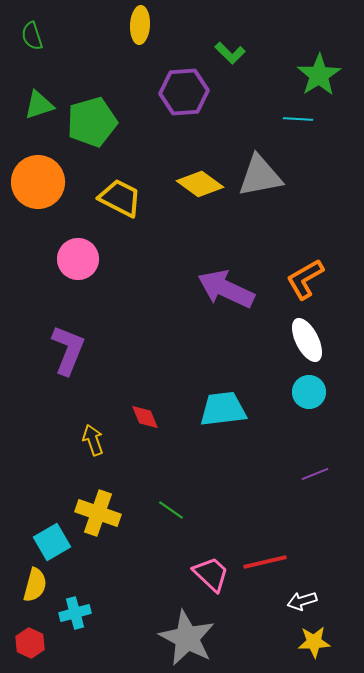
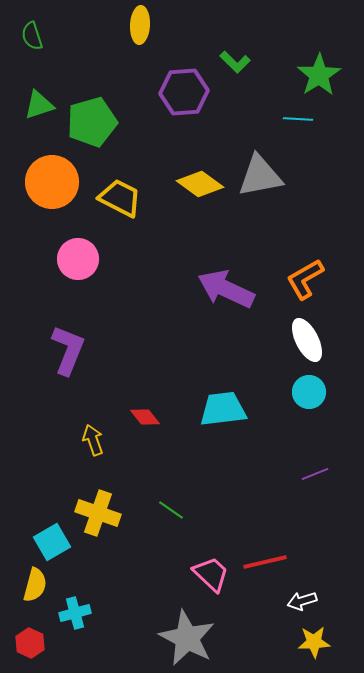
green L-shape: moved 5 px right, 9 px down
orange circle: moved 14 px right
red diamond: rotated 16 degrees counterclockwise
